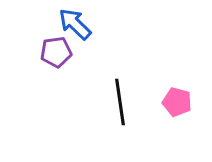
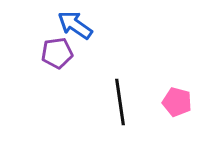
blue arrow: moved 1 px down; rotated 9 degrees counterclockwise
purple pentagon: moved 1 px right, 1 px down
